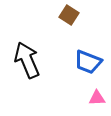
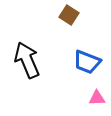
blue trapezoid: moved 1 px left
